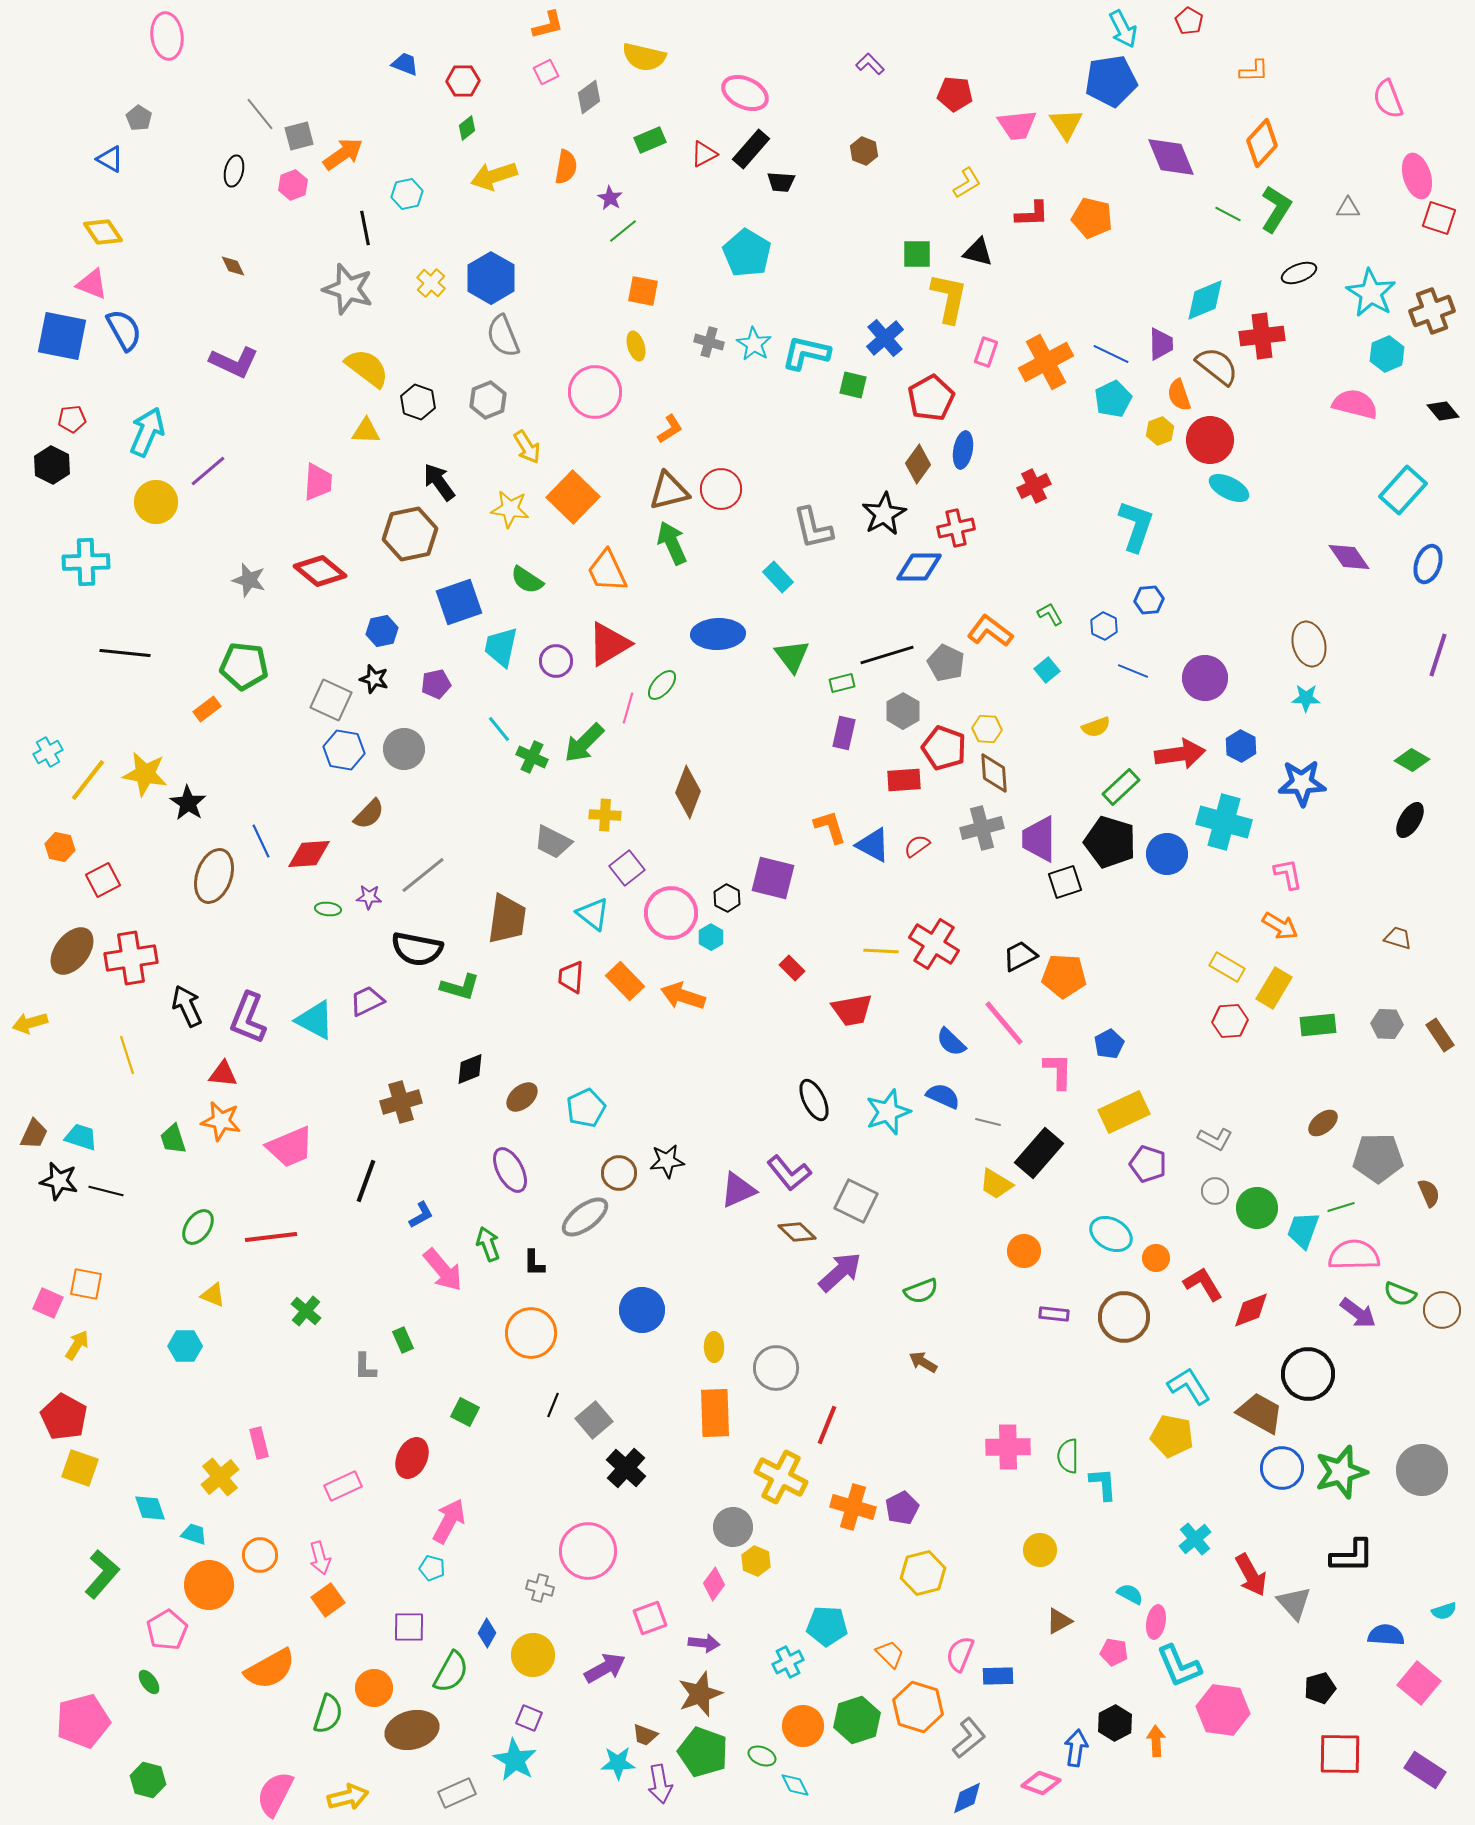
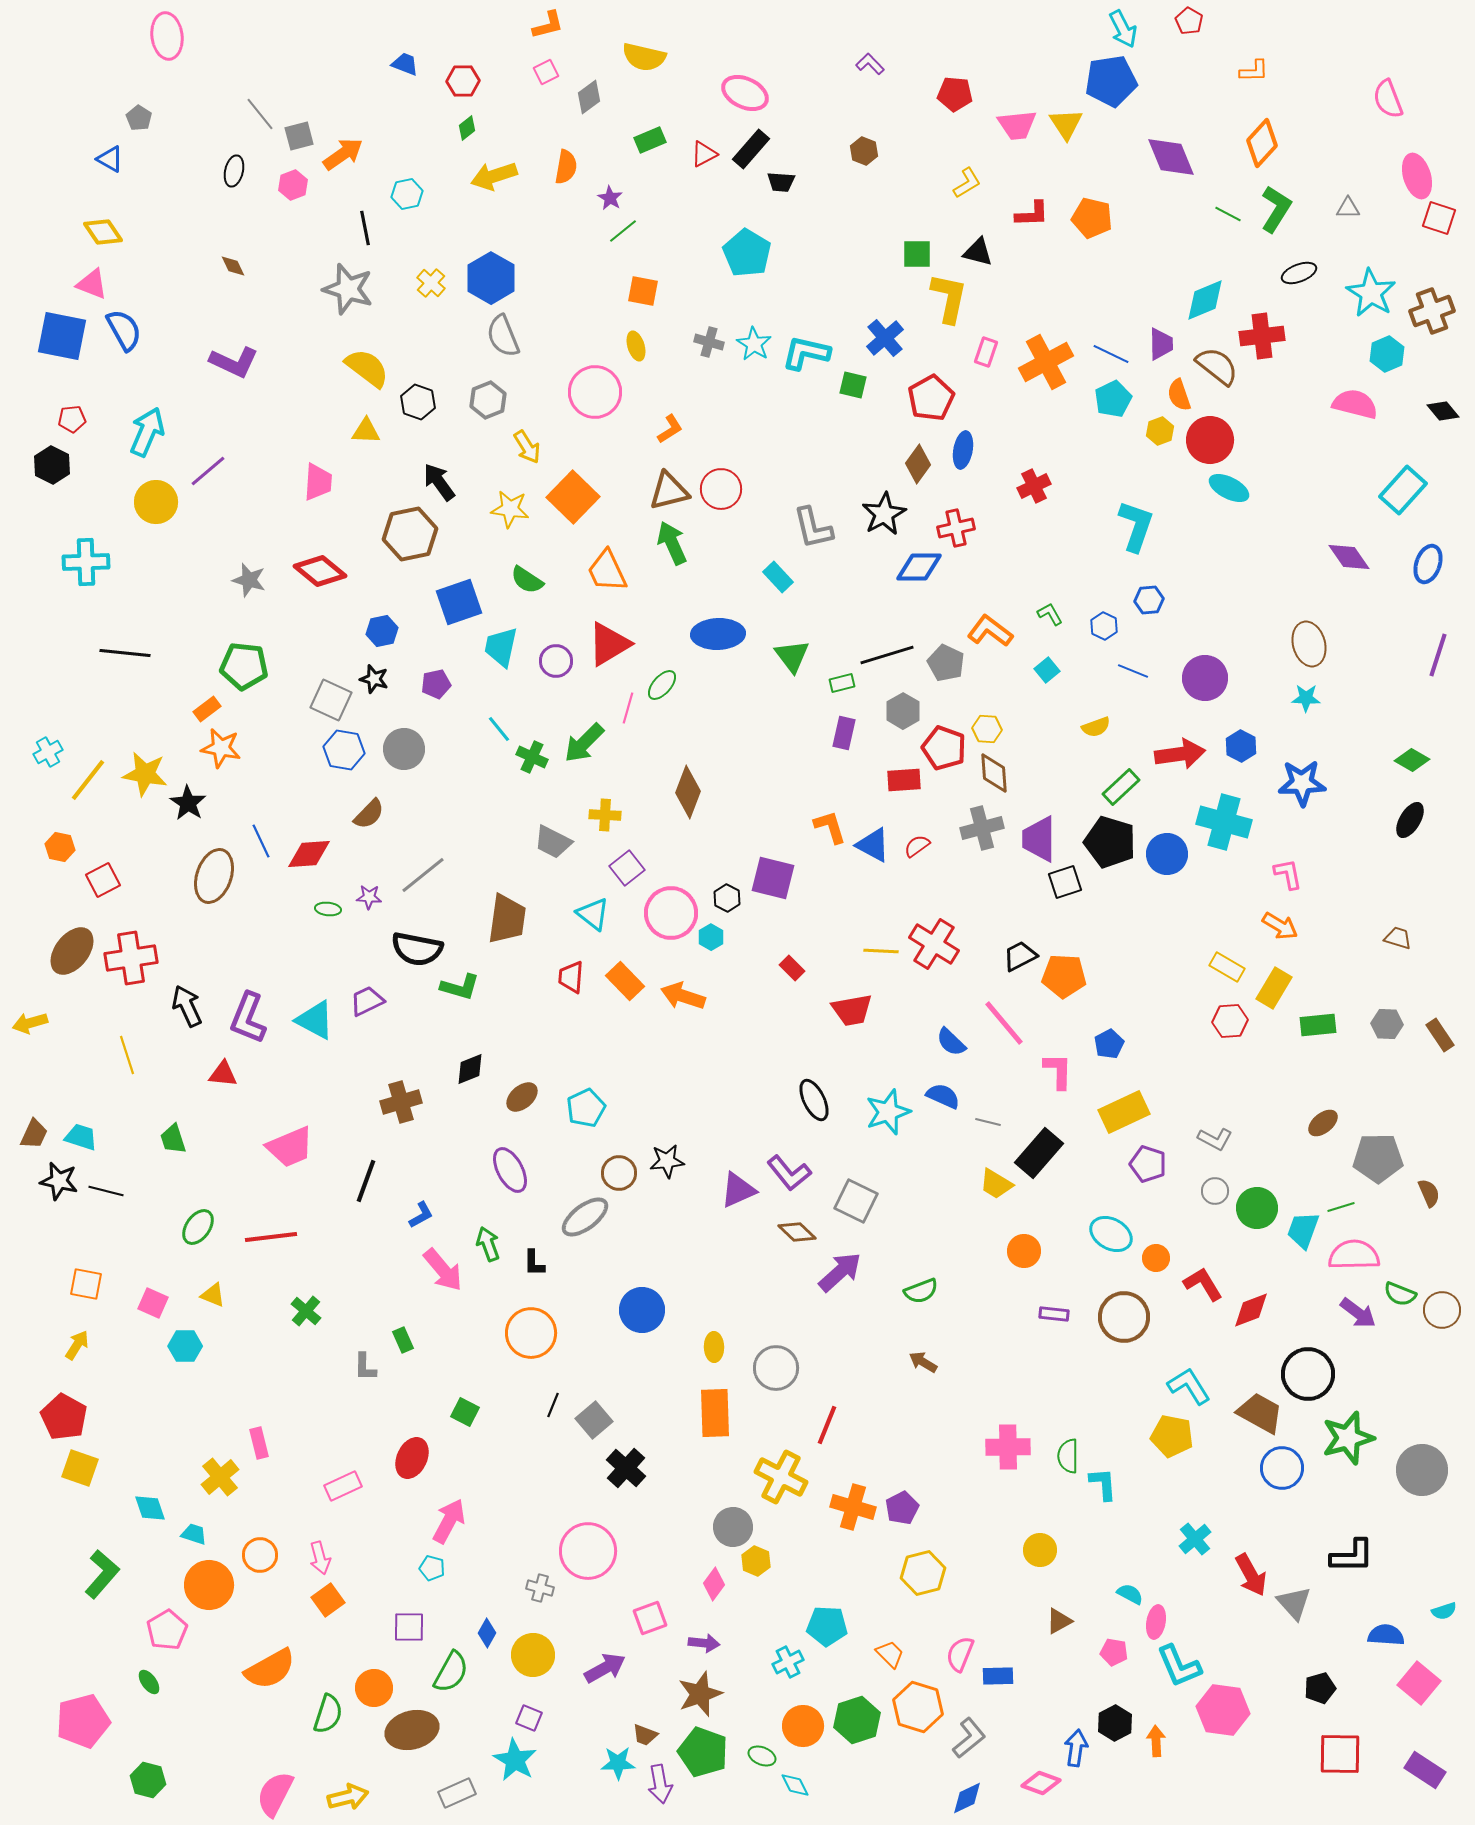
orange star at (221, 1121): moved 373 px up
pink square at (48, 1303): moved 105 px right
green star at (1341, 1472): moved 7 px right, 34 px up
